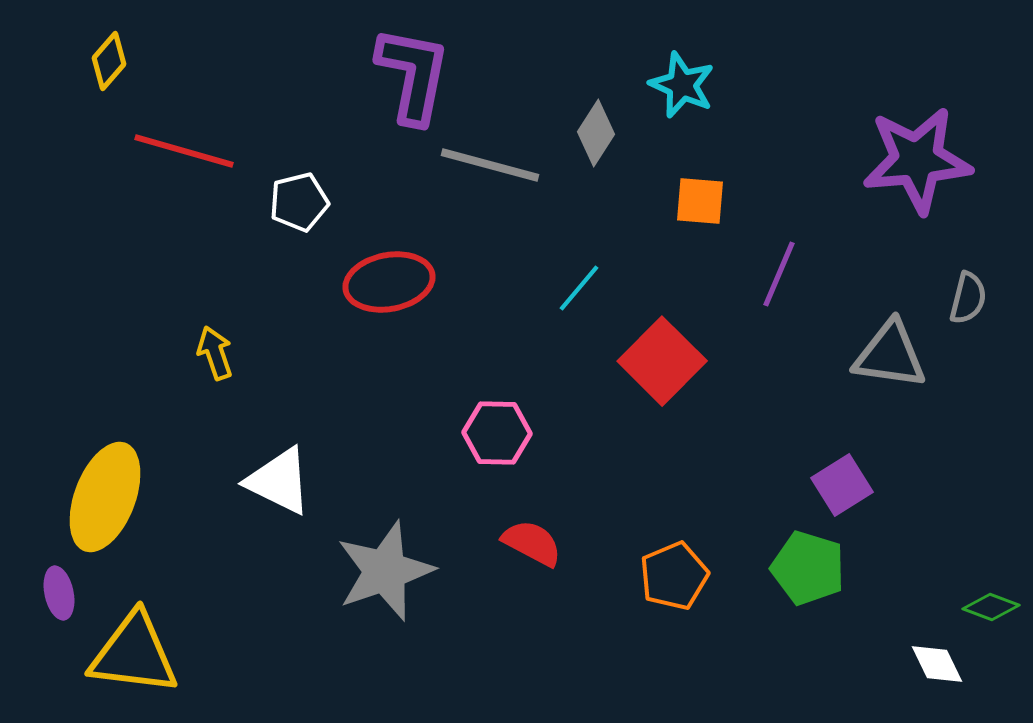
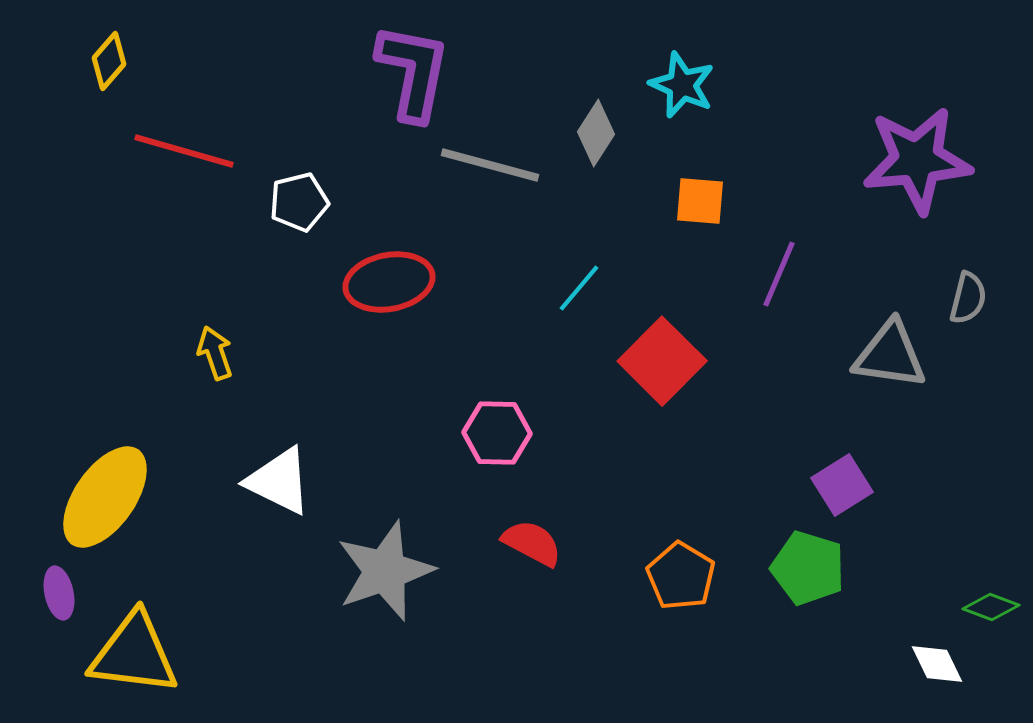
purple L-shape: moved 3 px up
yellow ellipse: rotated 14 degrees clockwise
orange pentagon: moved 7 px right; rotated 18 degrees counterclockwise
